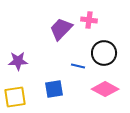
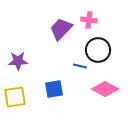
black circle: moved 6 px left, 3 px up
blue line: moved 2 px right
